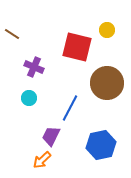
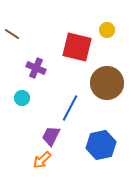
purple cross: moved 2 px right, 1 px down
cyan circle: moved 7 px left
